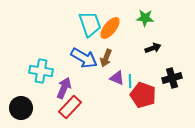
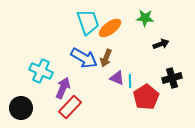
cyan trapezoid: moved 2 px left, 2 px up
orange ellipse: rotated 15 degrees clockwise
black arrow: moved 8 px right, 4 px up
cyan cross: rotated 15 degrees clockwise
purple arrow: moved 1 px left
red pentagon: moved 3 px right, 2 px down; rotated 20 degrees clockwise
